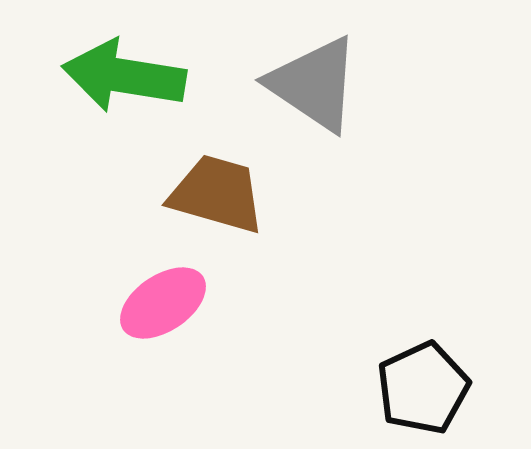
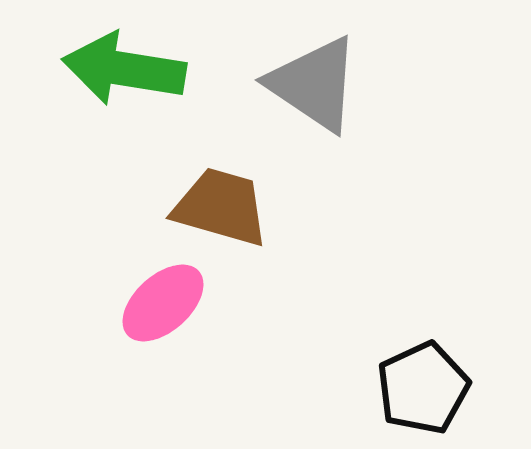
green arrow: moved 7 px up
brown trapezoid: moved 4 px right, 13 px down
pink ellipse: rotated 8 degrees counterclockwise
